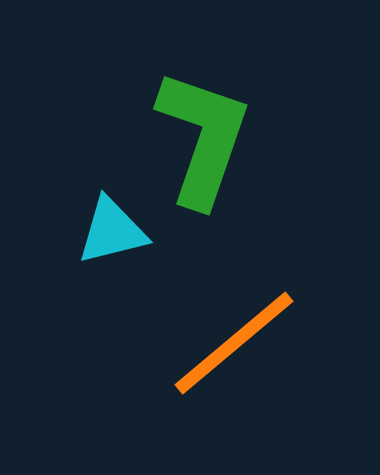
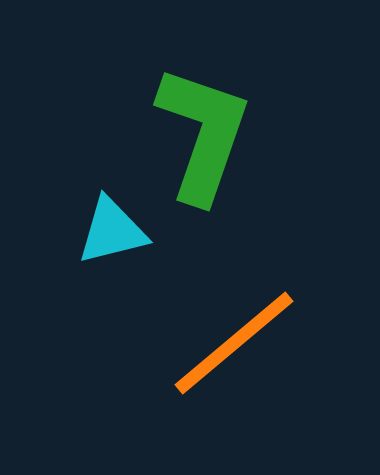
green L-shape: moved 4 px up
